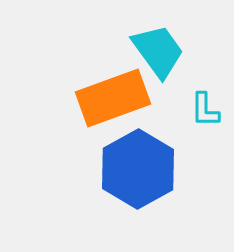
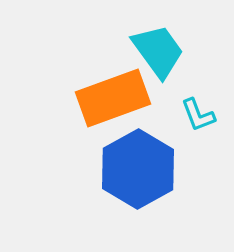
cyan L-shape: moved 7 px left, 5 px down; rotated 21 degrees counterclockwise
